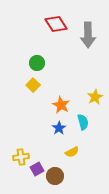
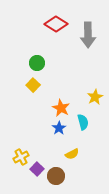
red diamond: rotated 25 degrees counterclockwise
orange star: moved 3 px down
yellow semicircle: moved 2 px down
yellow cross: rotated 21 degrees counterclockwise
purple square: rotated 16 degrees counterclockwise
brown circle: moved 1 px right
